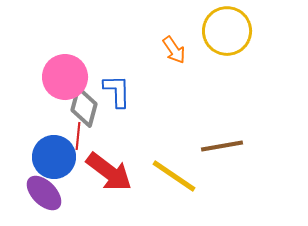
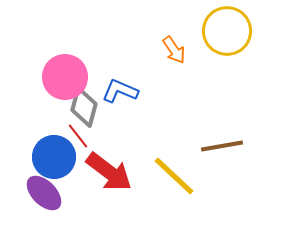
blue L-shape: moved 3 px right; rotated 66 degrees counterclockwise
red line: rotated 44 degrees counterclockwise
yellow line: rotated 9 degrees clockwise
